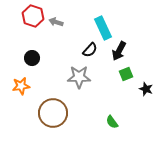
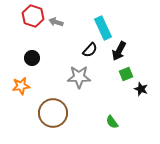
black star: moved 5 px left
